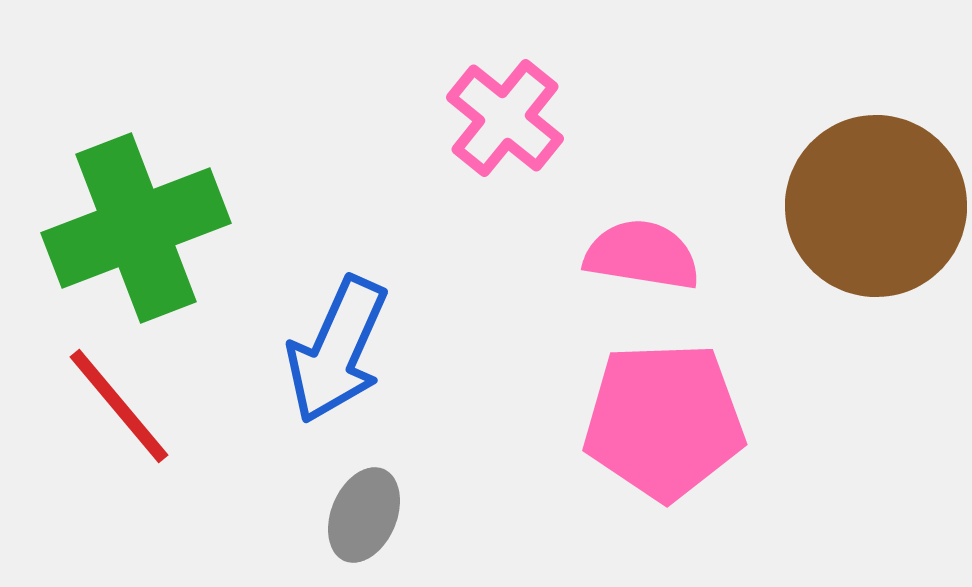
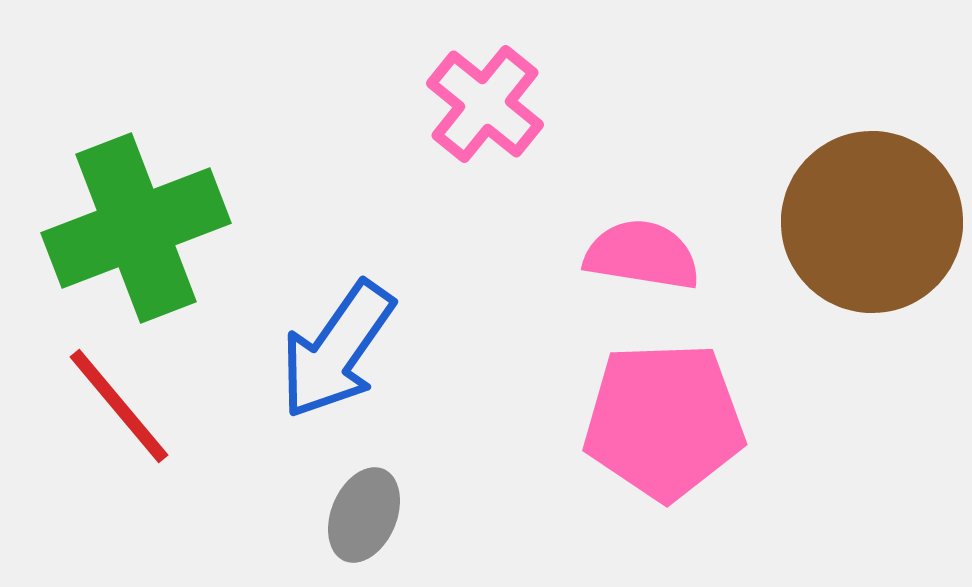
pink cross: moved 20 px left, 14 px up
brown circle: moved 4 px left, 16 px down
blue arrow: rotated 11 degrees clockwise
